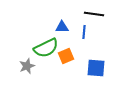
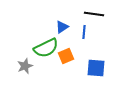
blue triangle: rotated 32 degrees counterclockwise
gray star: moved 2 px left
